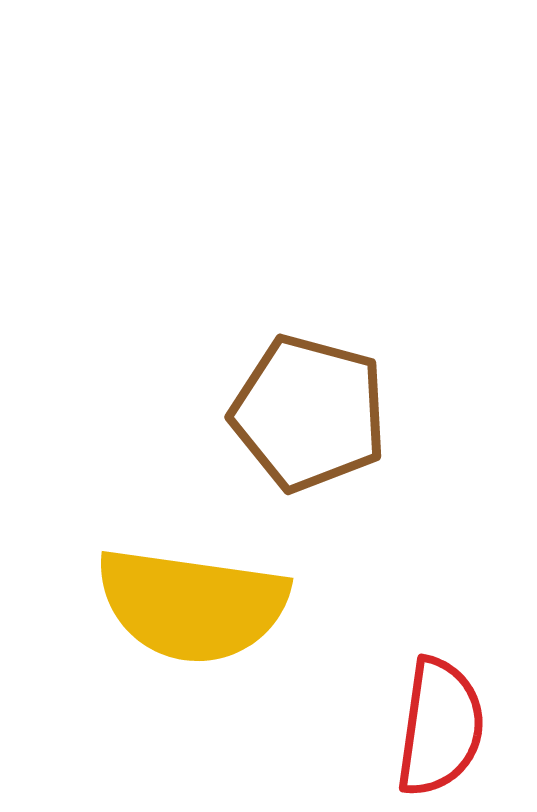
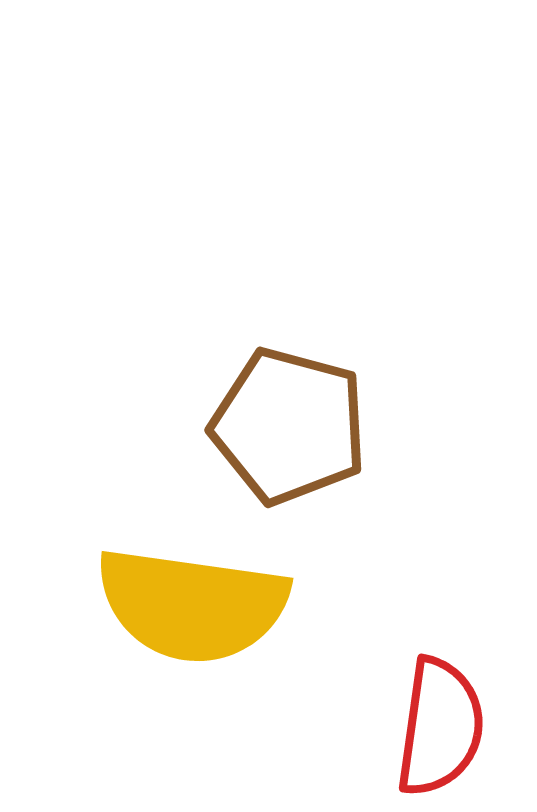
brown pentagon: moved 20 px left, 13 px down
